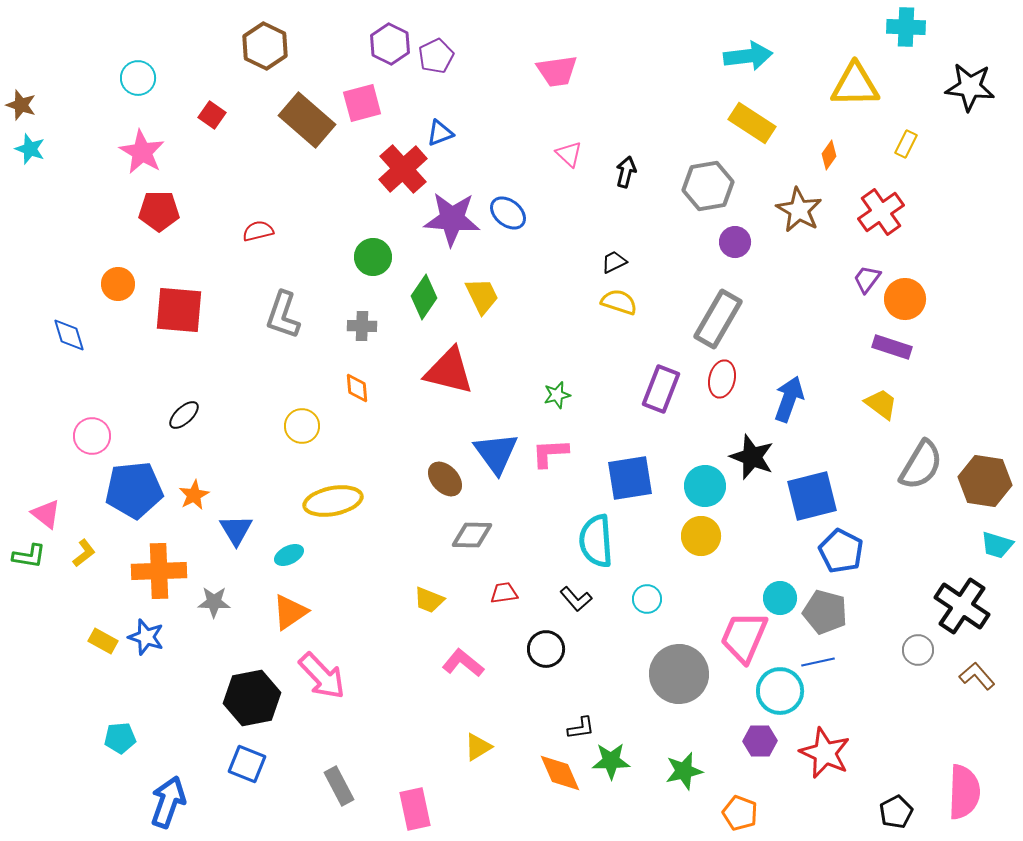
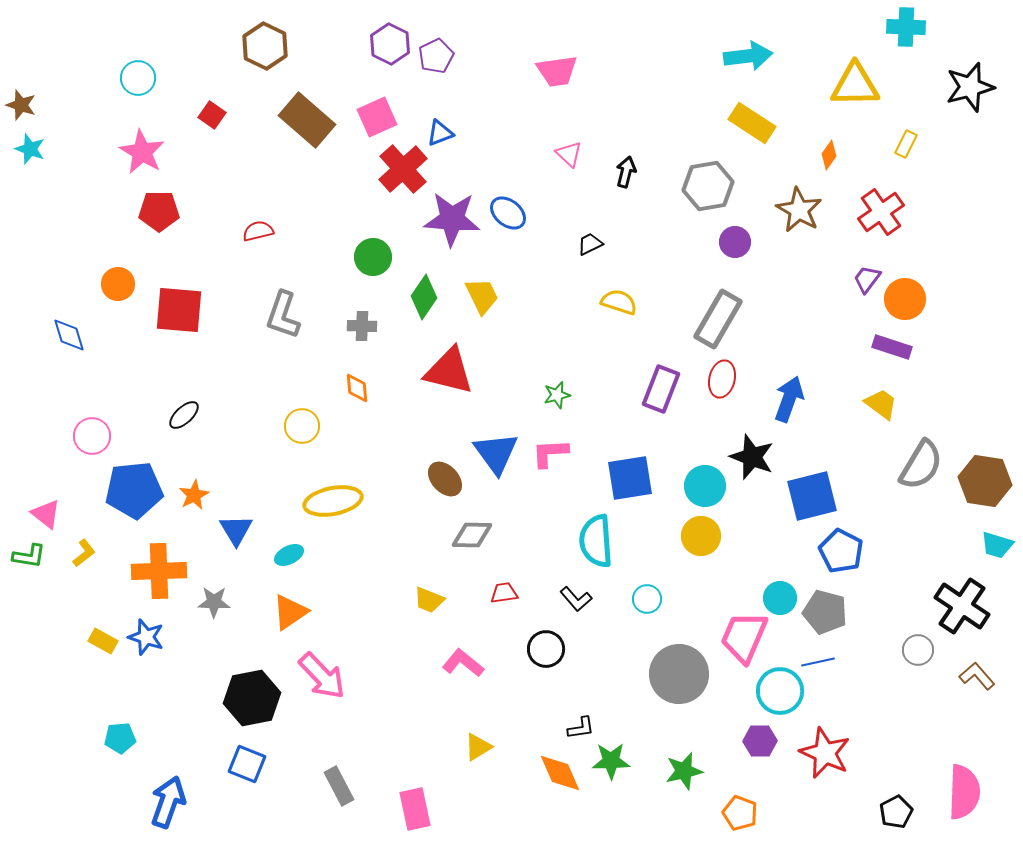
black star at (970, 87): rotated 21 degrees counterclockwise
pink square at (362, 103): moved 15 px right, 14 px down; rotated 9 degrees counterclockwise
black trapezoid at (614, 262): moved 24 px left, 18 px up
